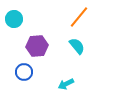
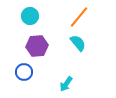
cyan circle: moved 16 px right, 3 px up
cyan semicircle: moved 1 px right, 3 px up
cyan arrow: rotated 28 degrees counterclockwise
